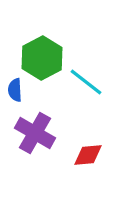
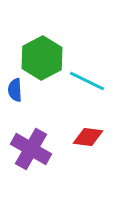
cyan line: moved 1 px right, 1 px up; rotated 12 degrees counterclockwise
purple cross: moved 4 px left, 16 px down
red diamond: moved 18 px up; rotated 12 degrees clockwise
